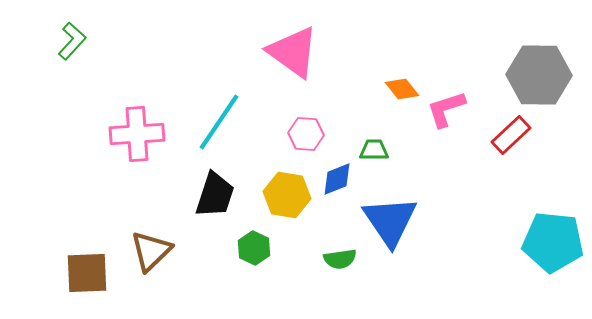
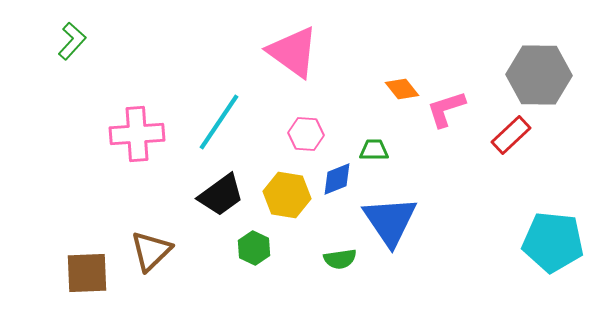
black trapezoid: moved 6 px right; rotated 36 degrees clockwise
